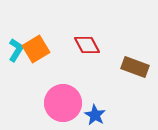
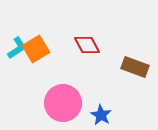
cyan L-shape: moved 1 px right, 2 px up; rotated 25 degrees clockwise
blue star: moved 6 px right
